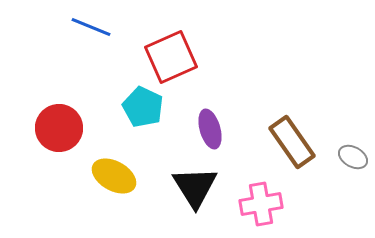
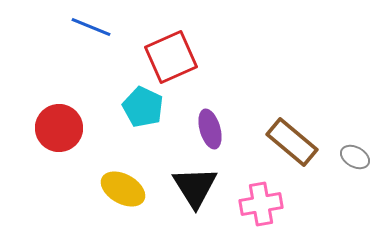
brown rectangle: rotated 15 degrees counterclockwise
gray ellipse: moved 2 px right
yellow ellipse: moved 9 px right, 13 px down
